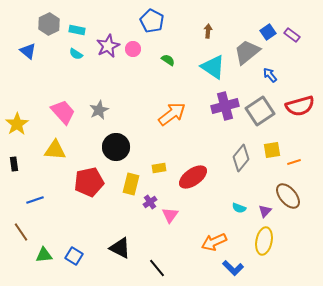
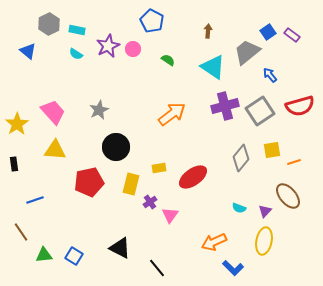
pink trapezoid at (63, 112): moved 10 px left
